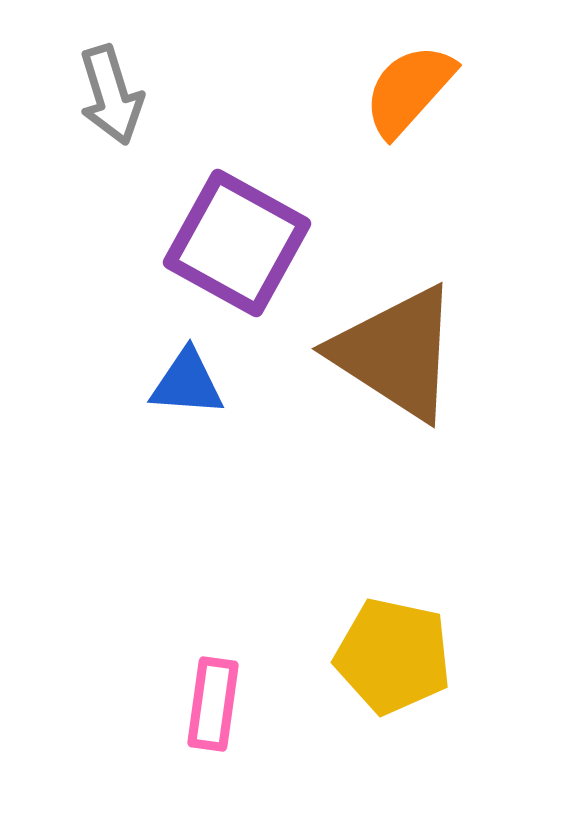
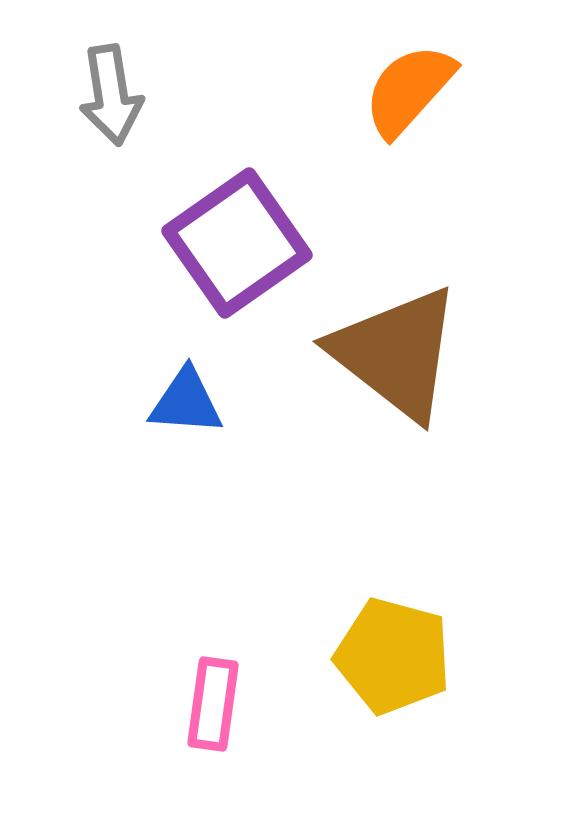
gray arrow: rotated 8 degrees clockwise
purple square: rotated 26 degrees clockwise
brown triangle: rotated 5 degrees clockwise
blue triangle: moved 1 px left, 19 px down
yellow pentagon: rotated 3 degrees clockwise
